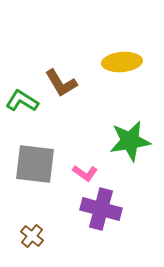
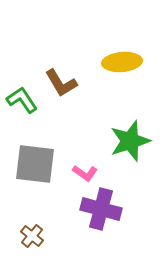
green L-shape: moved 1 px up; rotated 24 degrees clockwise
green star: rotated 9 degrees counterclockwise
